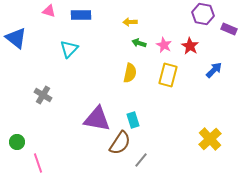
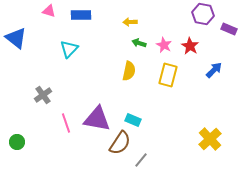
yellow semicircle: moved 1 px left, 2 px up
gray cross: rotated 24 degrees clockwise
cyan rectangle: rotated 49 degrees counterclockwise
pink line: moved 28 px right, 40 px up
